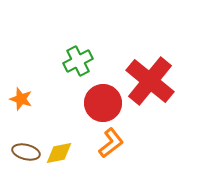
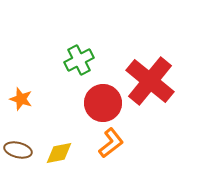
green cross: moved 1 px right, 1 px up
brown ellipse: moved 8 px left, 2 px up
